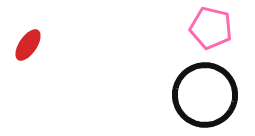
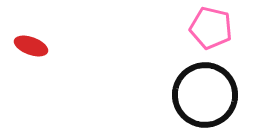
red ellipse: moved 3 px right, 1 px down; rotated 76 degrees clockwise
